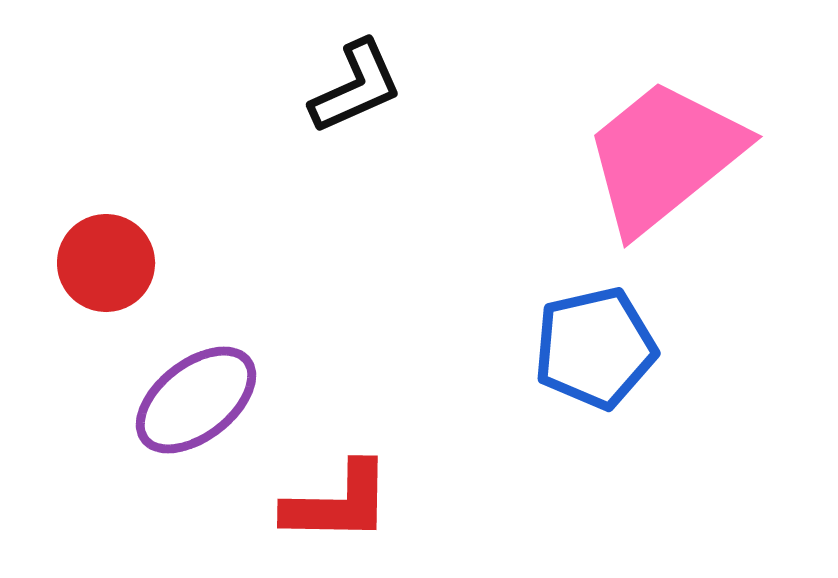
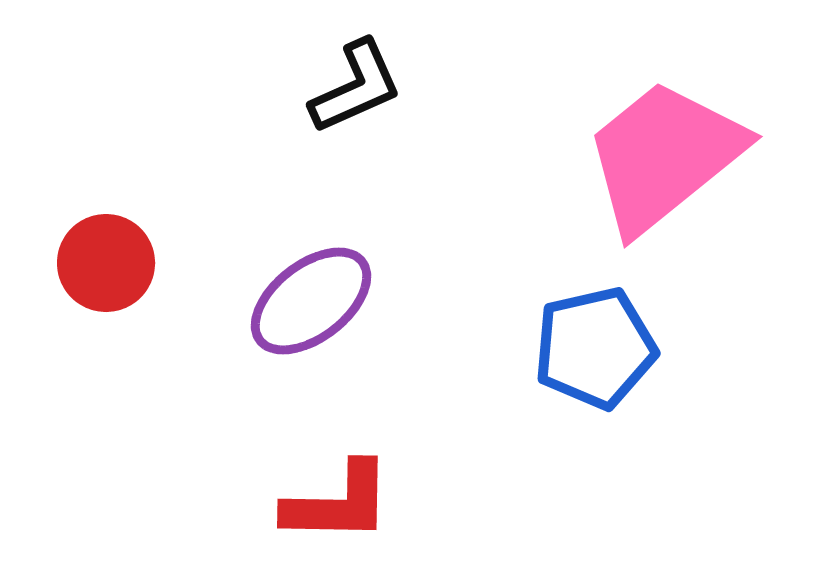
purple ellipse: moved 115 px right, 99 px up
